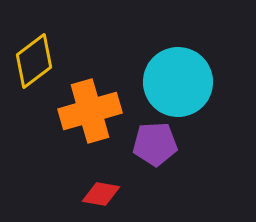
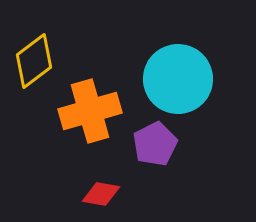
cyan circle: moved 3 px up
purple pentagon: rotated 24 degrees counterclockwise
